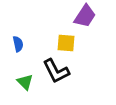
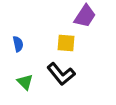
black L-shape: moved 5 px right, 3 px down; rotated 12 degrees counterclockwise
